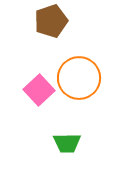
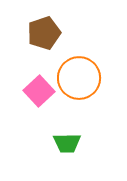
brown pentagon: moved 7 px left, 12 px down
pink square: moved 1 px down
